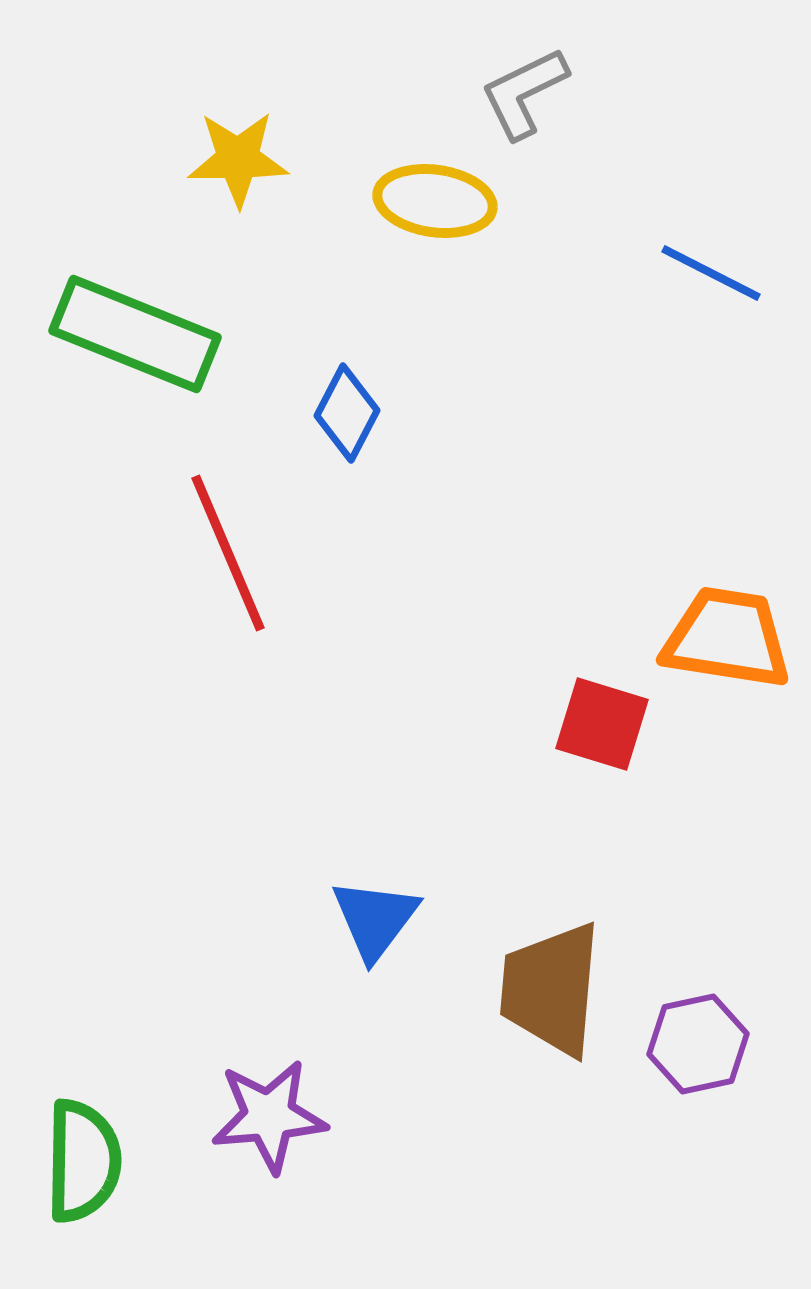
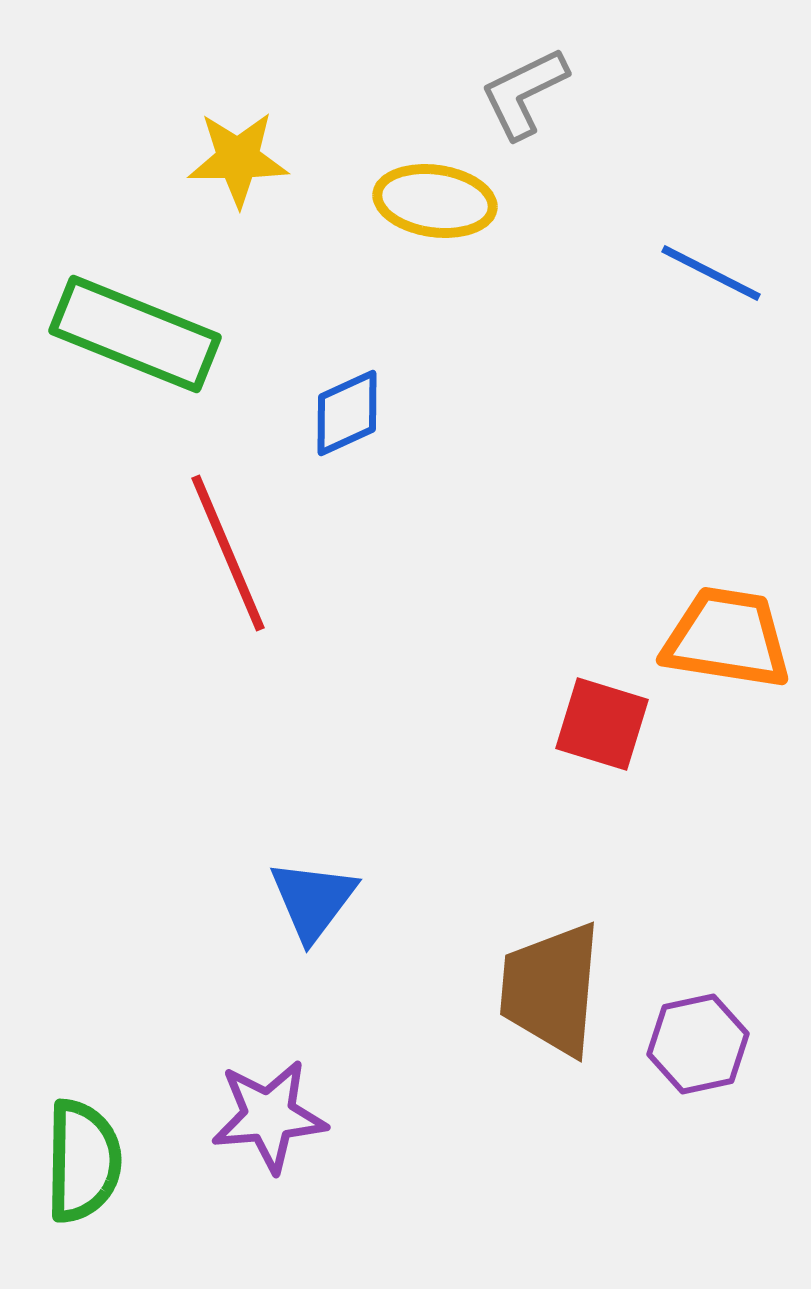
blue diamond: rotated 38 degrees clockwise
blue triangle: moved 62 px left, 19 px up
